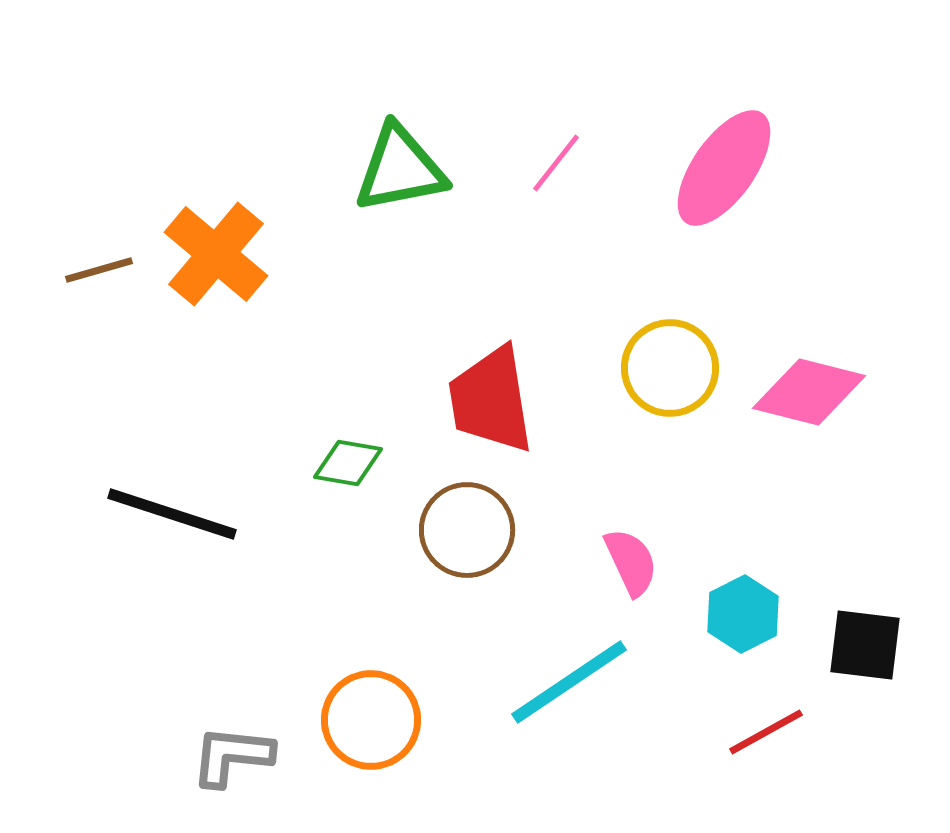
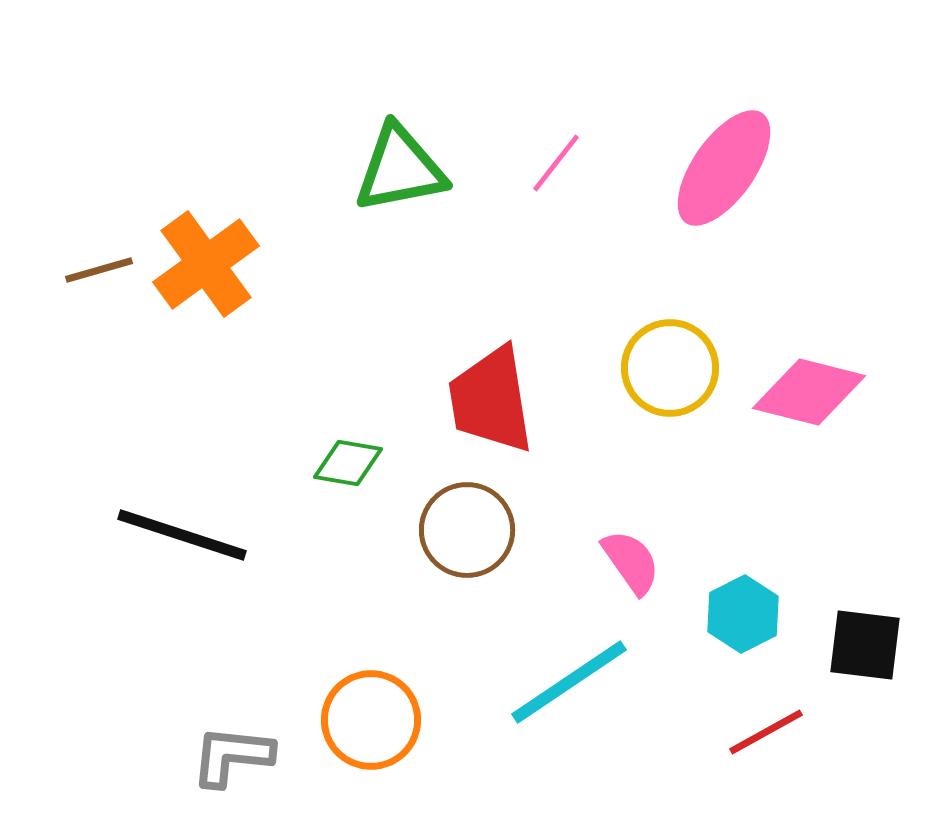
orange cross: moved 10 px left, 10 px down; rotated 14 degrees clockwise
black line: moved 10 px right, 21 px down
pink semicircle: rotated 10 degrees counterclockwise
